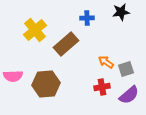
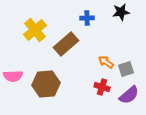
red cross: rotated 28 degrees clockwise
